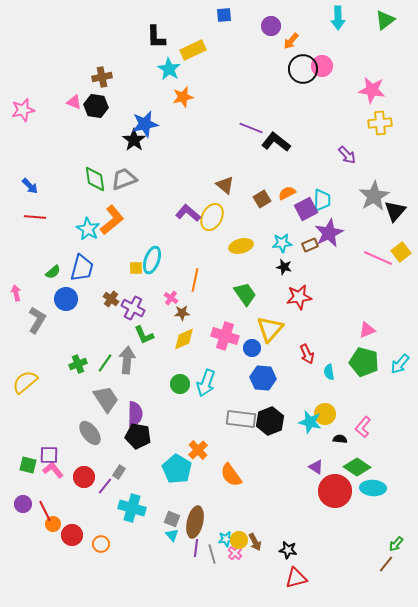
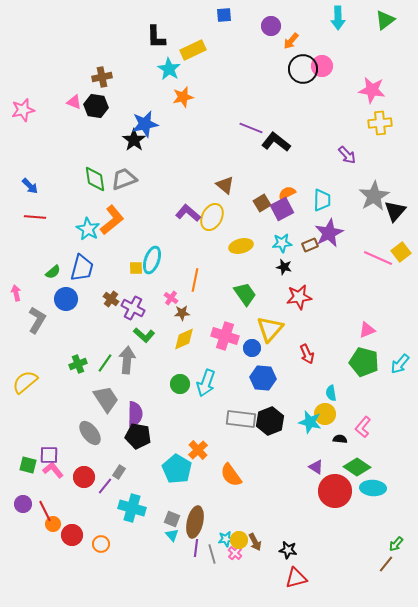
brown square at (262, 199): moved 4 px down
purple square at (306, 209): moved 24 px left
green L-shape at (144, 335): rotated 25 degrees counterclockwise
cyan semicircle at (329, 372): moved 2 px right, 21 px down
